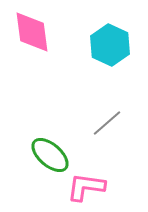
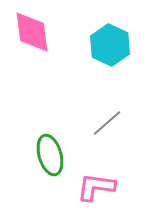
green ellipse: rotated 33 degrees clockwise
pink L-shape: moved 10 px right
